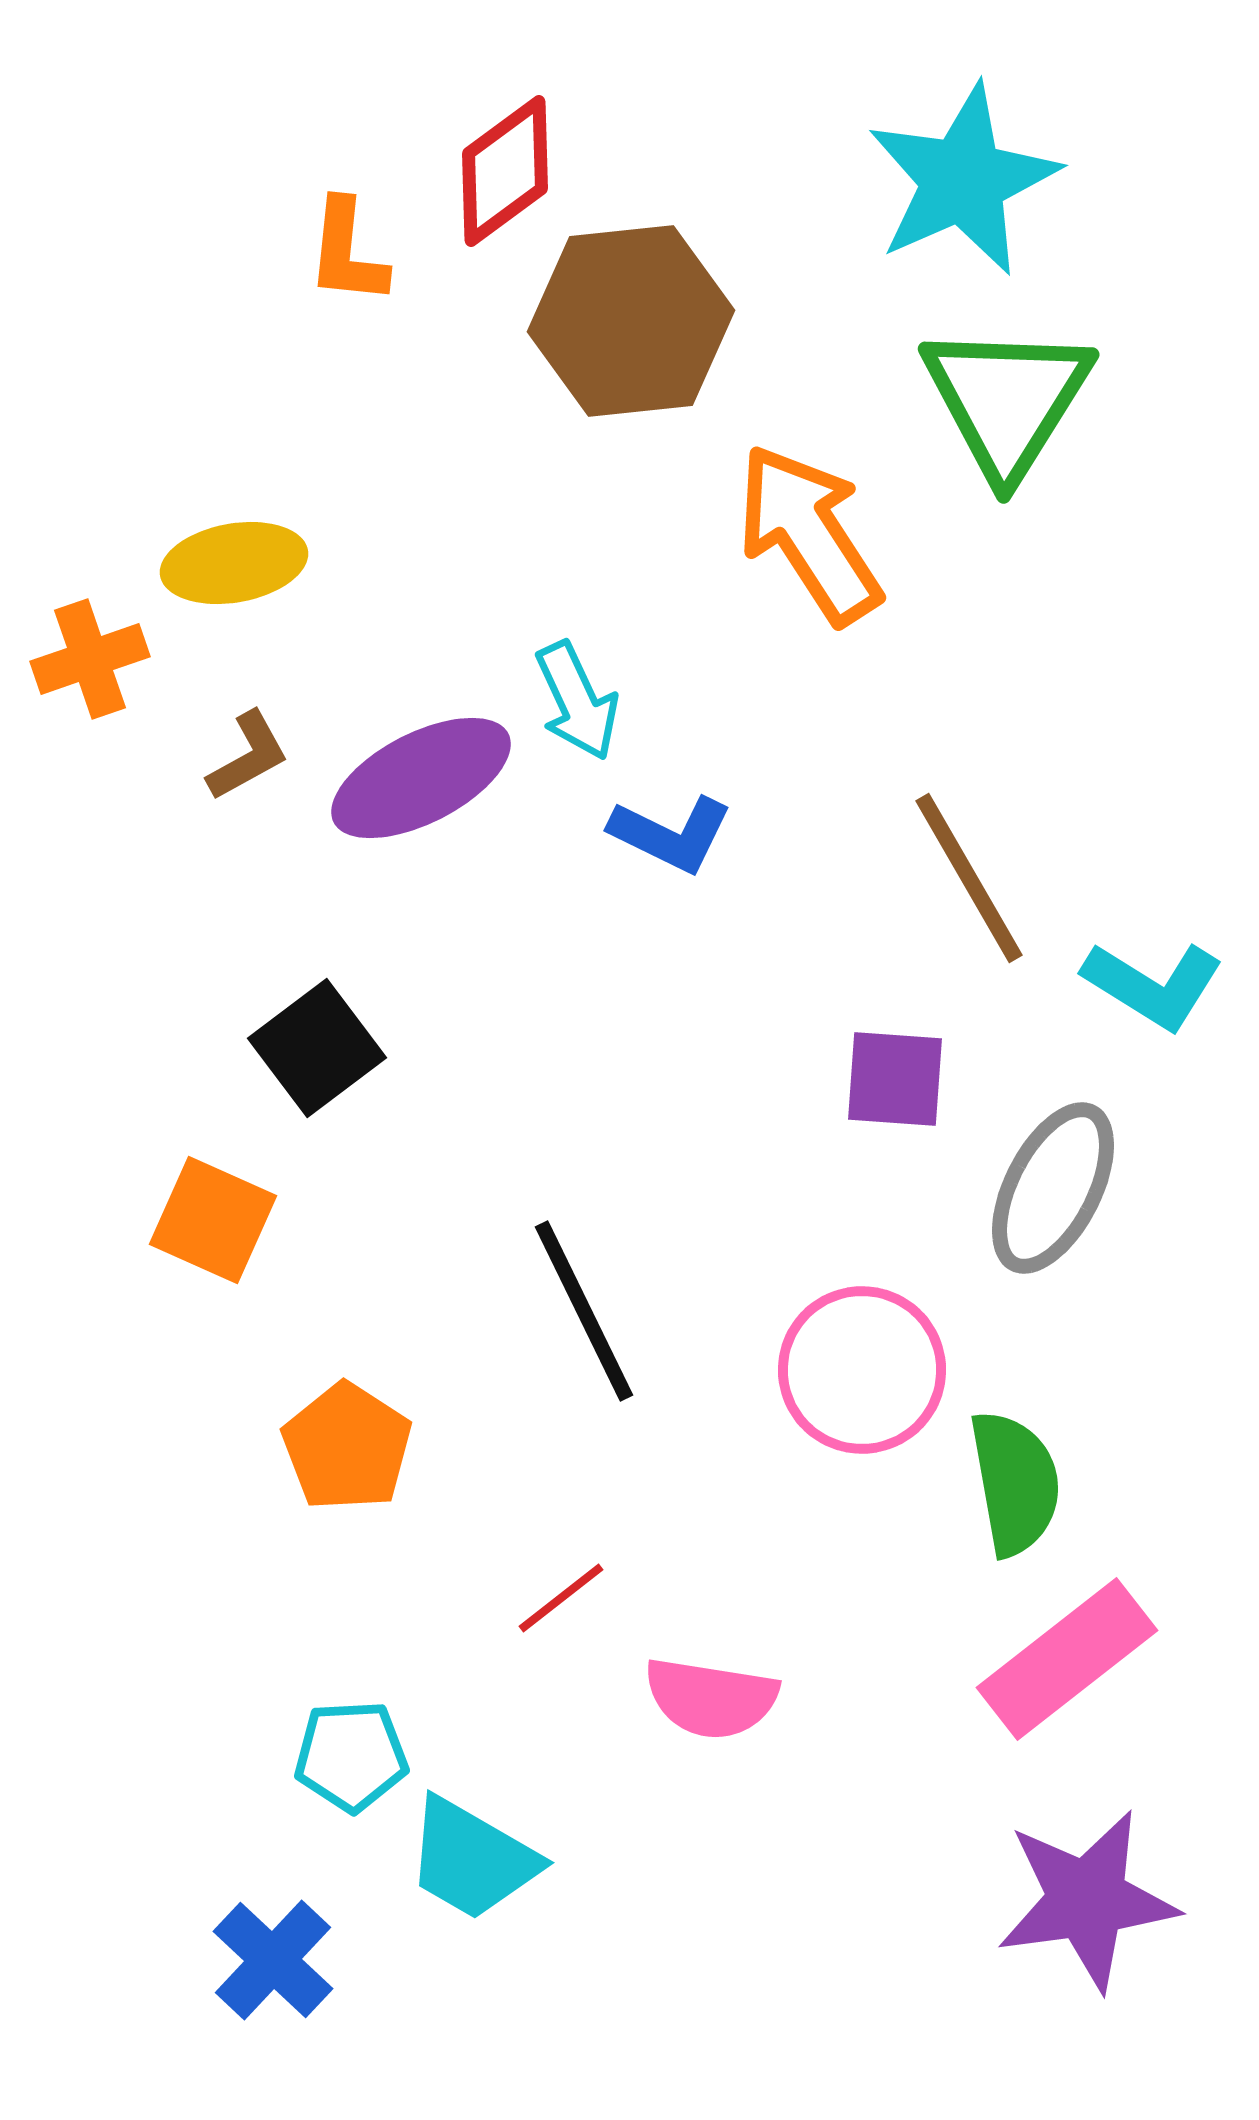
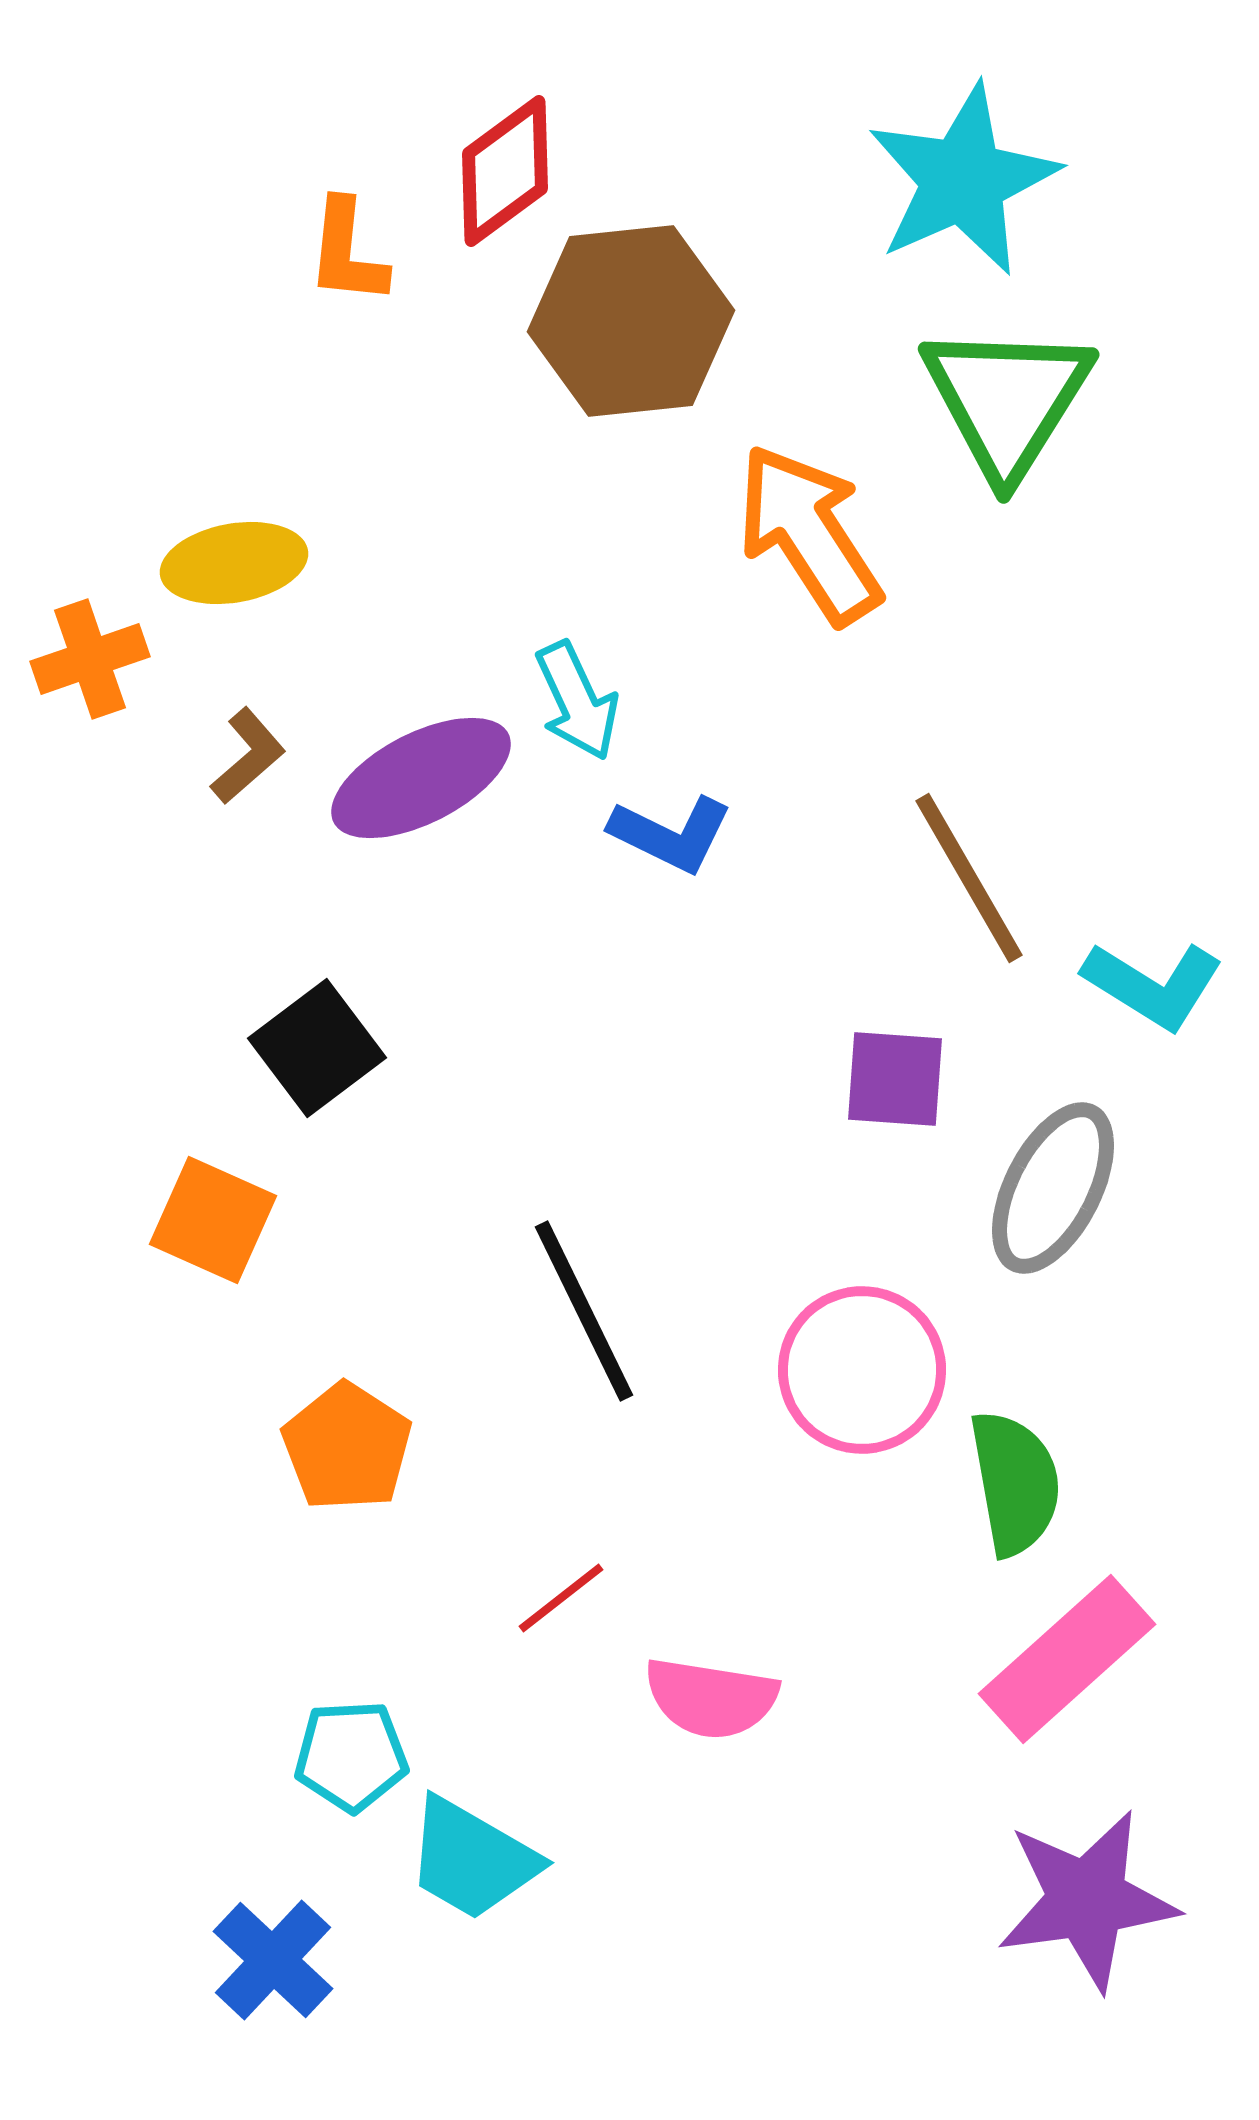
brown L-shape: rotated 12 degrees counterclockwise
pink rectangle: rotated 4 degrees counterclockwise
